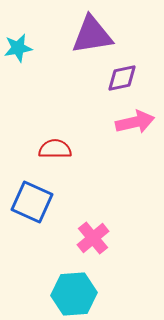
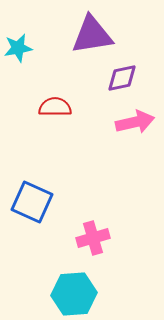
red semicircle: moved 42 px up
pink cross: rotated 24 degrees clockwise
